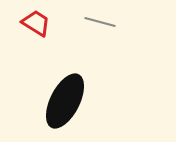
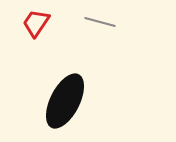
red trapezoid: rotated 88 degrees counterclockwise
